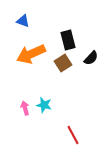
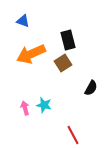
black semicircle: moved 30 px down; rotated 14 degrees counterclockwise
